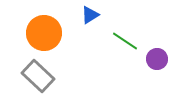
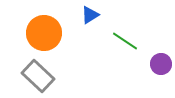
purple circle: moved 4 px right, 5 px down
